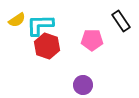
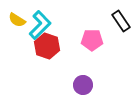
yellow semicircle: rotated 66 degrees clockwise
cyan L-shape: rotated 136 degrees clockwise
